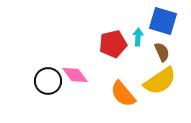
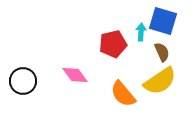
cyan arrow: moved 3 px right, 5 px up
black circle: moved 25 px left
